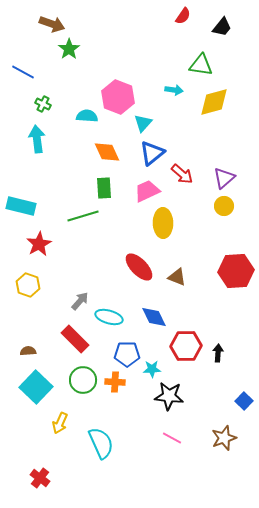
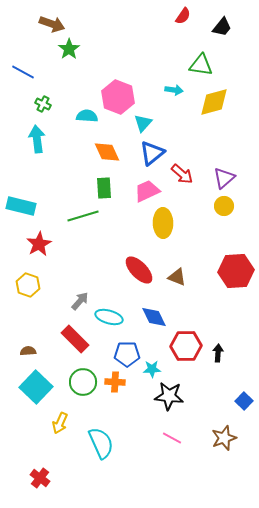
red ellipse at (139, 267): moved 3 px down
green circle at (83, 380): moved 2 px down
